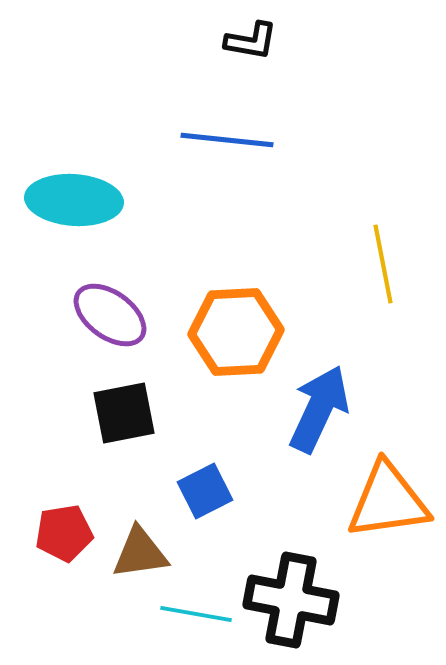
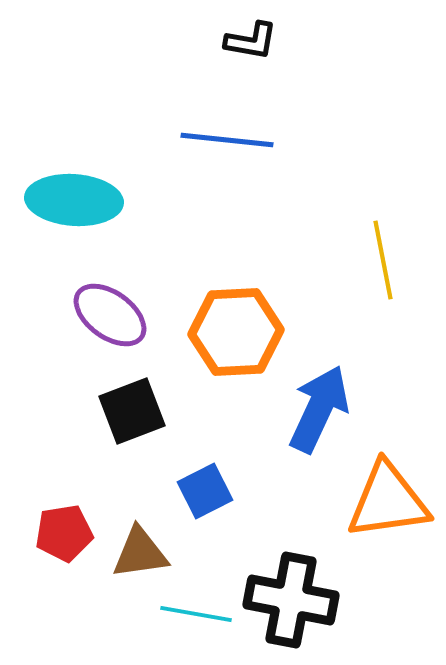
yellow line: moved 4 px up
black square: moved 8 px right, 2 px up; rotated 10 degrees counterclockwise
